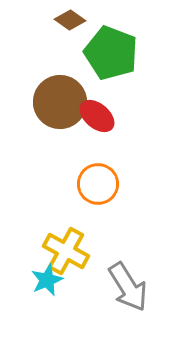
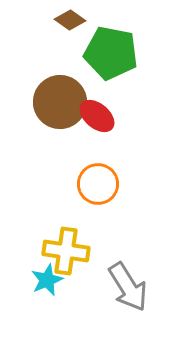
green pentagon: rotated 10 degrees counterclockwise
yellow cross: rotated 21 degrees counterclockwise
